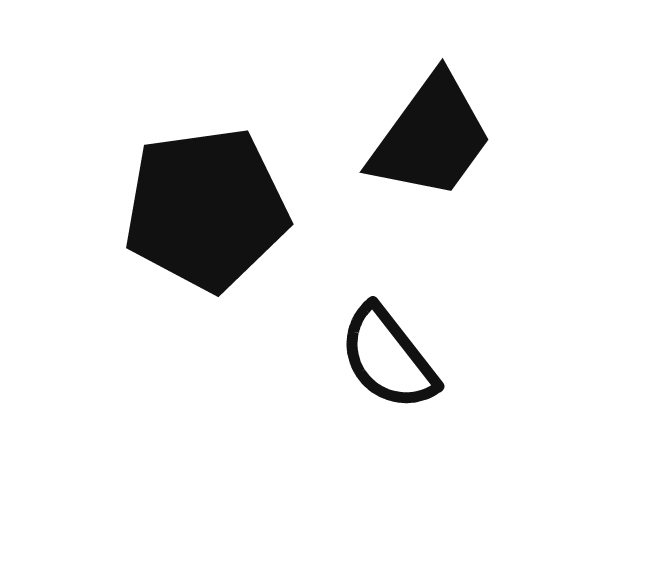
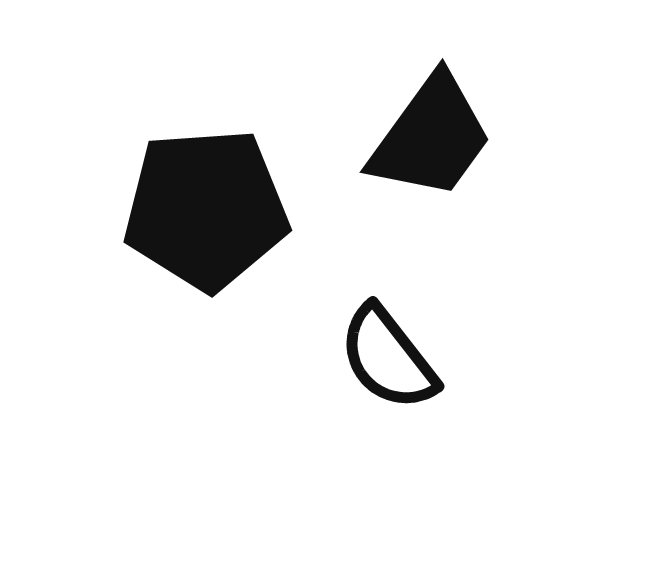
black pentagon: rotated 4 degrees clockwise
